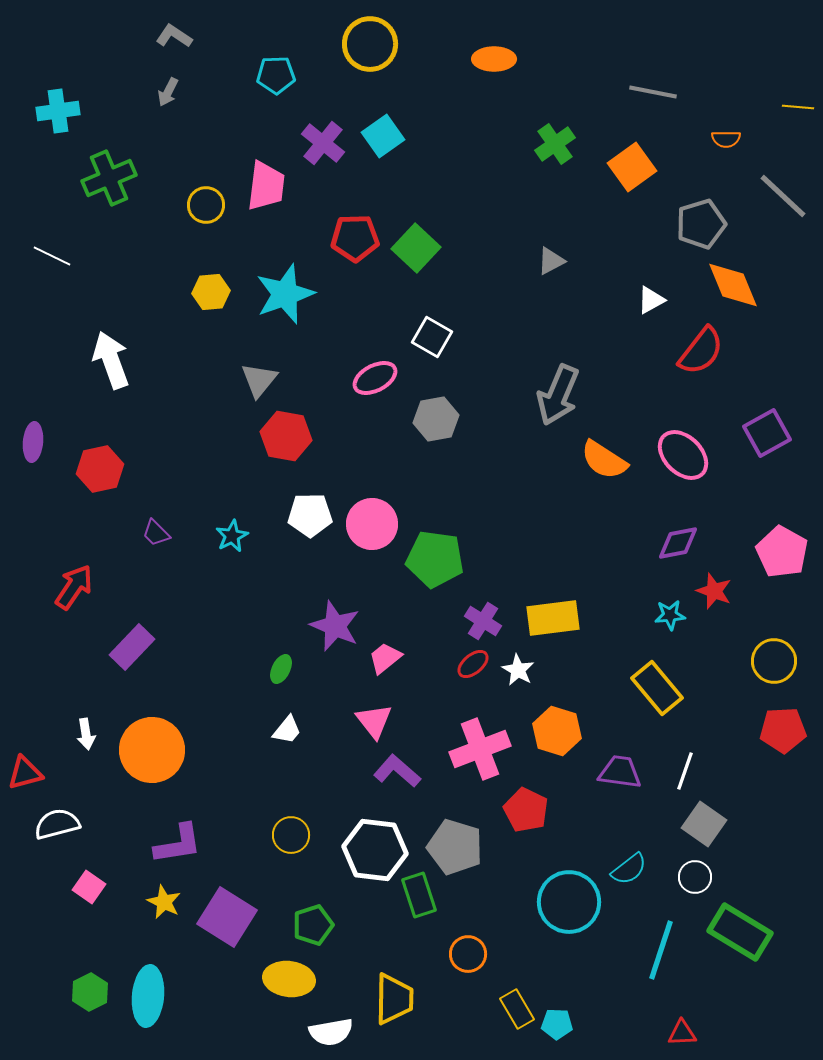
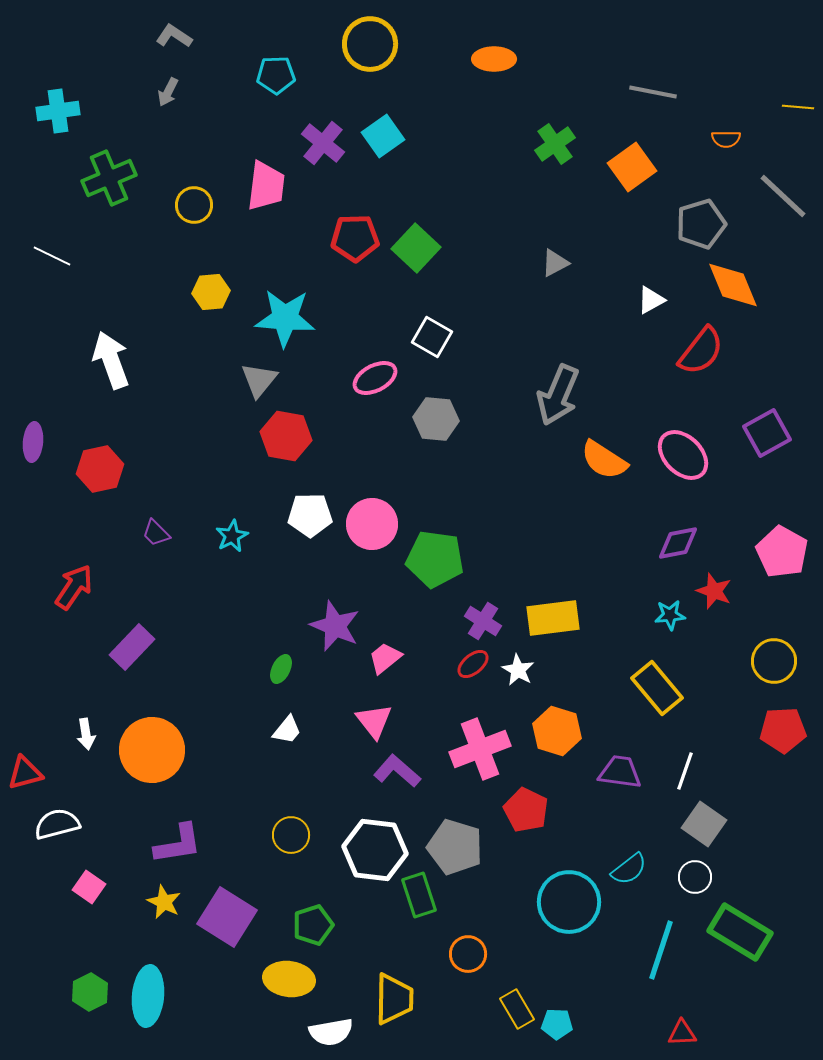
yellow circle at (206, 205): moved 12 px left
gray triangle at (551, 261): moved 4 px right, 2 px down
cyan star at (285, 294): moved 24 px down; rotated 24 degrees clockwise
gray hexagon at (436, 419): rotated 15 degrees clockwise
